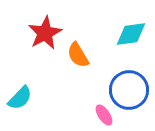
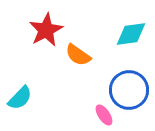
red star: moved 1 px right, 3 px up
orange semicircle: rotated 24 degrees counterclockwise
